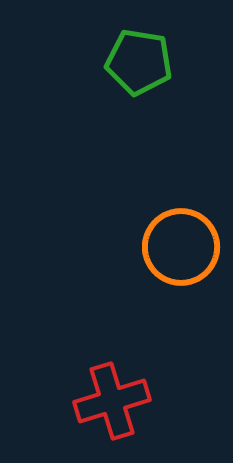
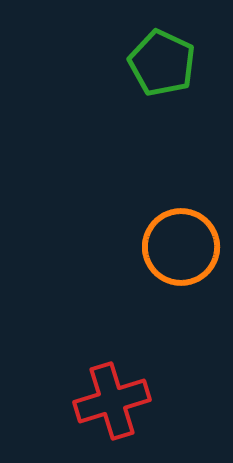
green pentagon: moved 23 px right, 1 px down; rotated 16 degrees clockwise
